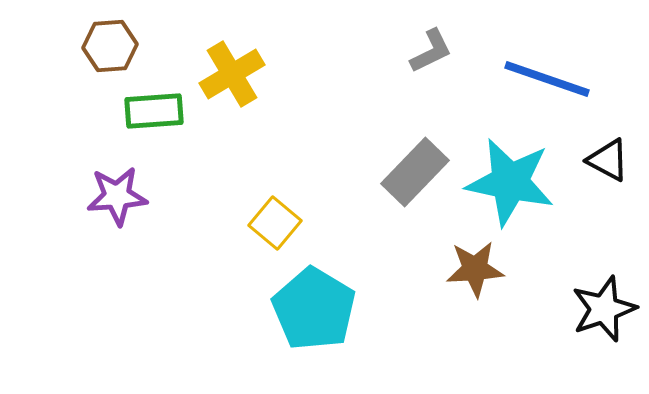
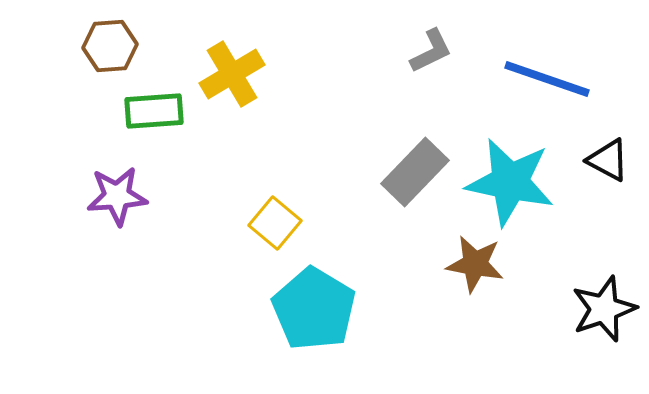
brown star: moved 5 px up; rotated 14 degrees clockwise
